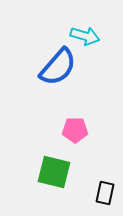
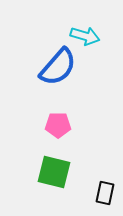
pink pentagon: moved 17 px left, 5 px up
